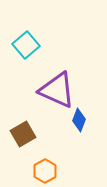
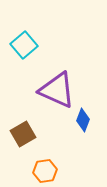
cyan square: moved 2 px left
blue diamond: moved 4 px right
orange hexagon: rotated 20 degrees clockwise
